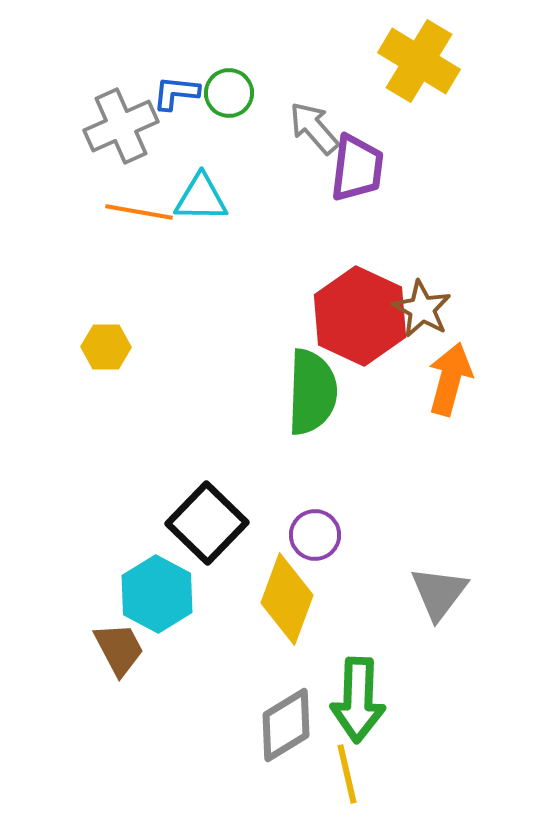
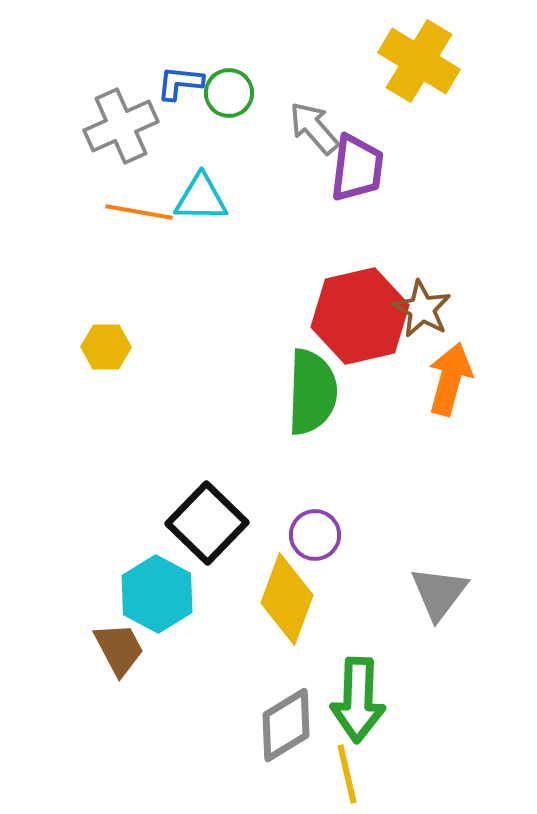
blue L-shape: moved 4 px right, 10 px up
red hexagon: rotated 22 degrees clockwise
